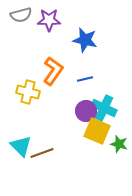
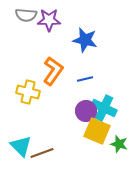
gray semicircle: moved 5 px right; rotated 20 degrees clockwise
